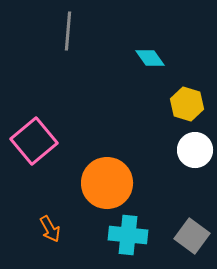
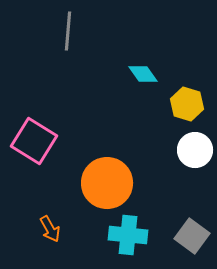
cyan diamond: moved 7 px left, 16 px down
pink square: rotated 18 degrees counterclockwise
